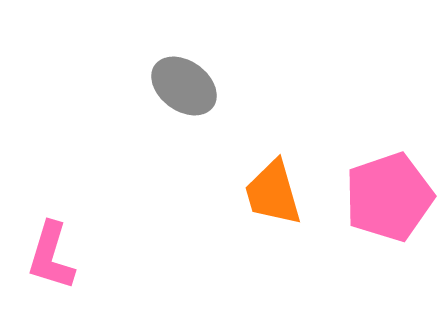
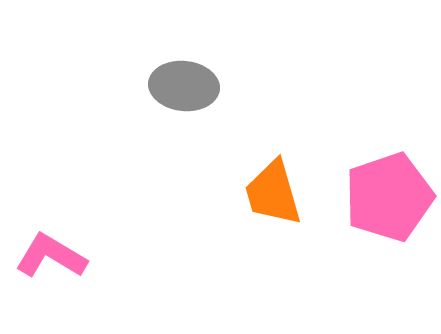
gray ellipse: rotated 30 degrees counterclockwise
pink L-shape: rotated 104 degrees clockwise
